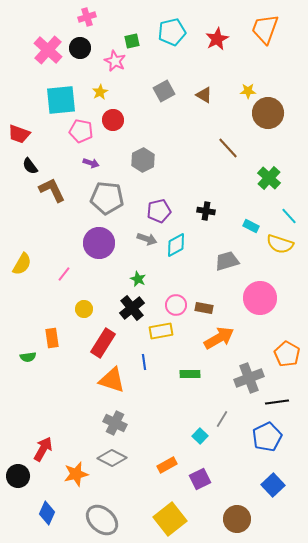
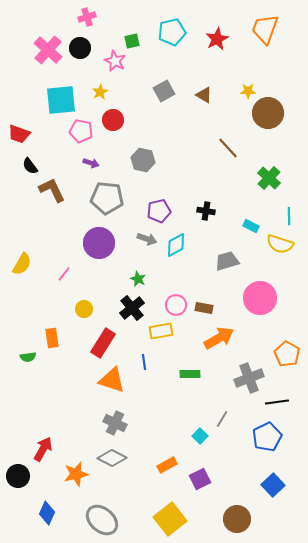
gray hexagon at (143, 160): rotated 20 degrees counterclockwise
cyan line at (289, 216): rotated 42 degrees clockwise
